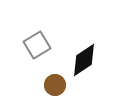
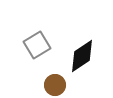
black diamond: moved 2 px left, 4 px up
